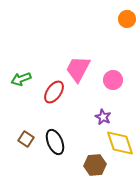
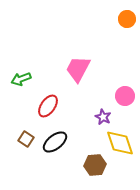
pink circle: moved 12 px right, 16 px down
red ellipse: moved 6 px left, 14 px down
black ellipse: rotated 75 degrees clockwise
